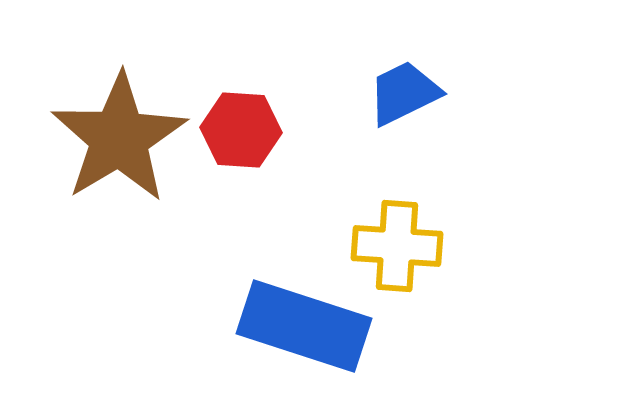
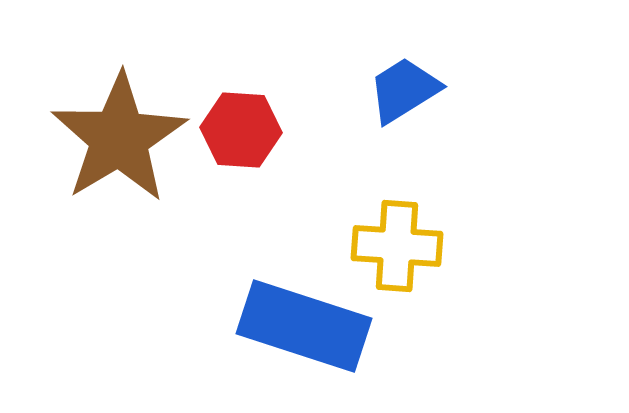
blue trapezoid: moved 3 px up; rotated 6 degrees counterclockwise
